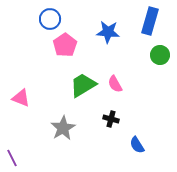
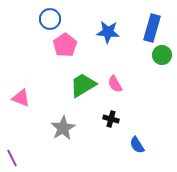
blue rectangle: moved 2 px right, 7 px down
green circle: moved 2 px right
